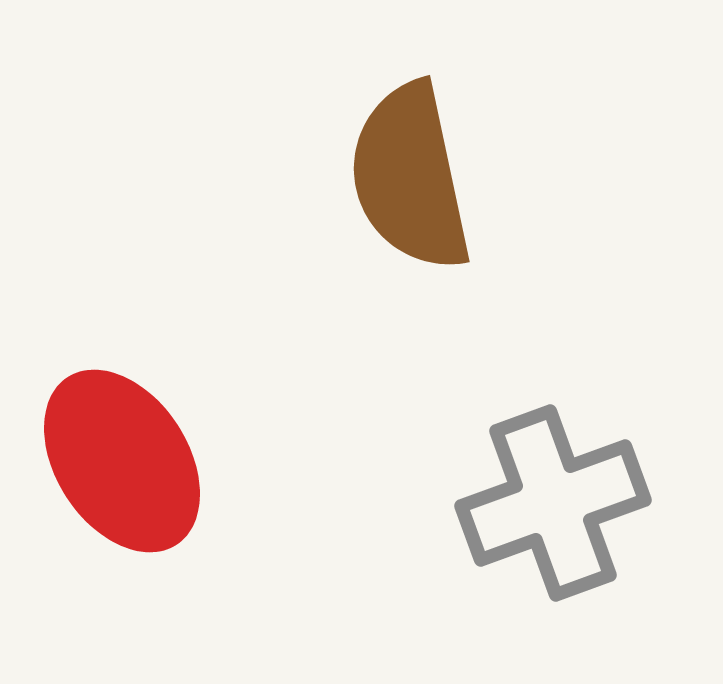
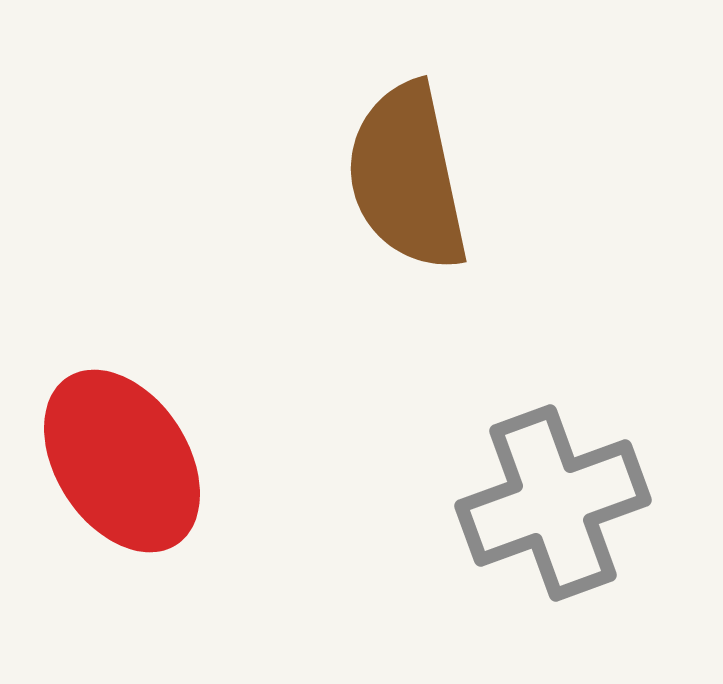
brown semicircle: moved 3 px left
